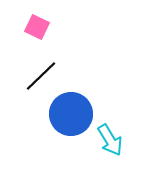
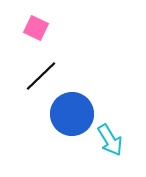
pink square: moved 1 px left, 1 px down
blue circle: moved 1 px right
